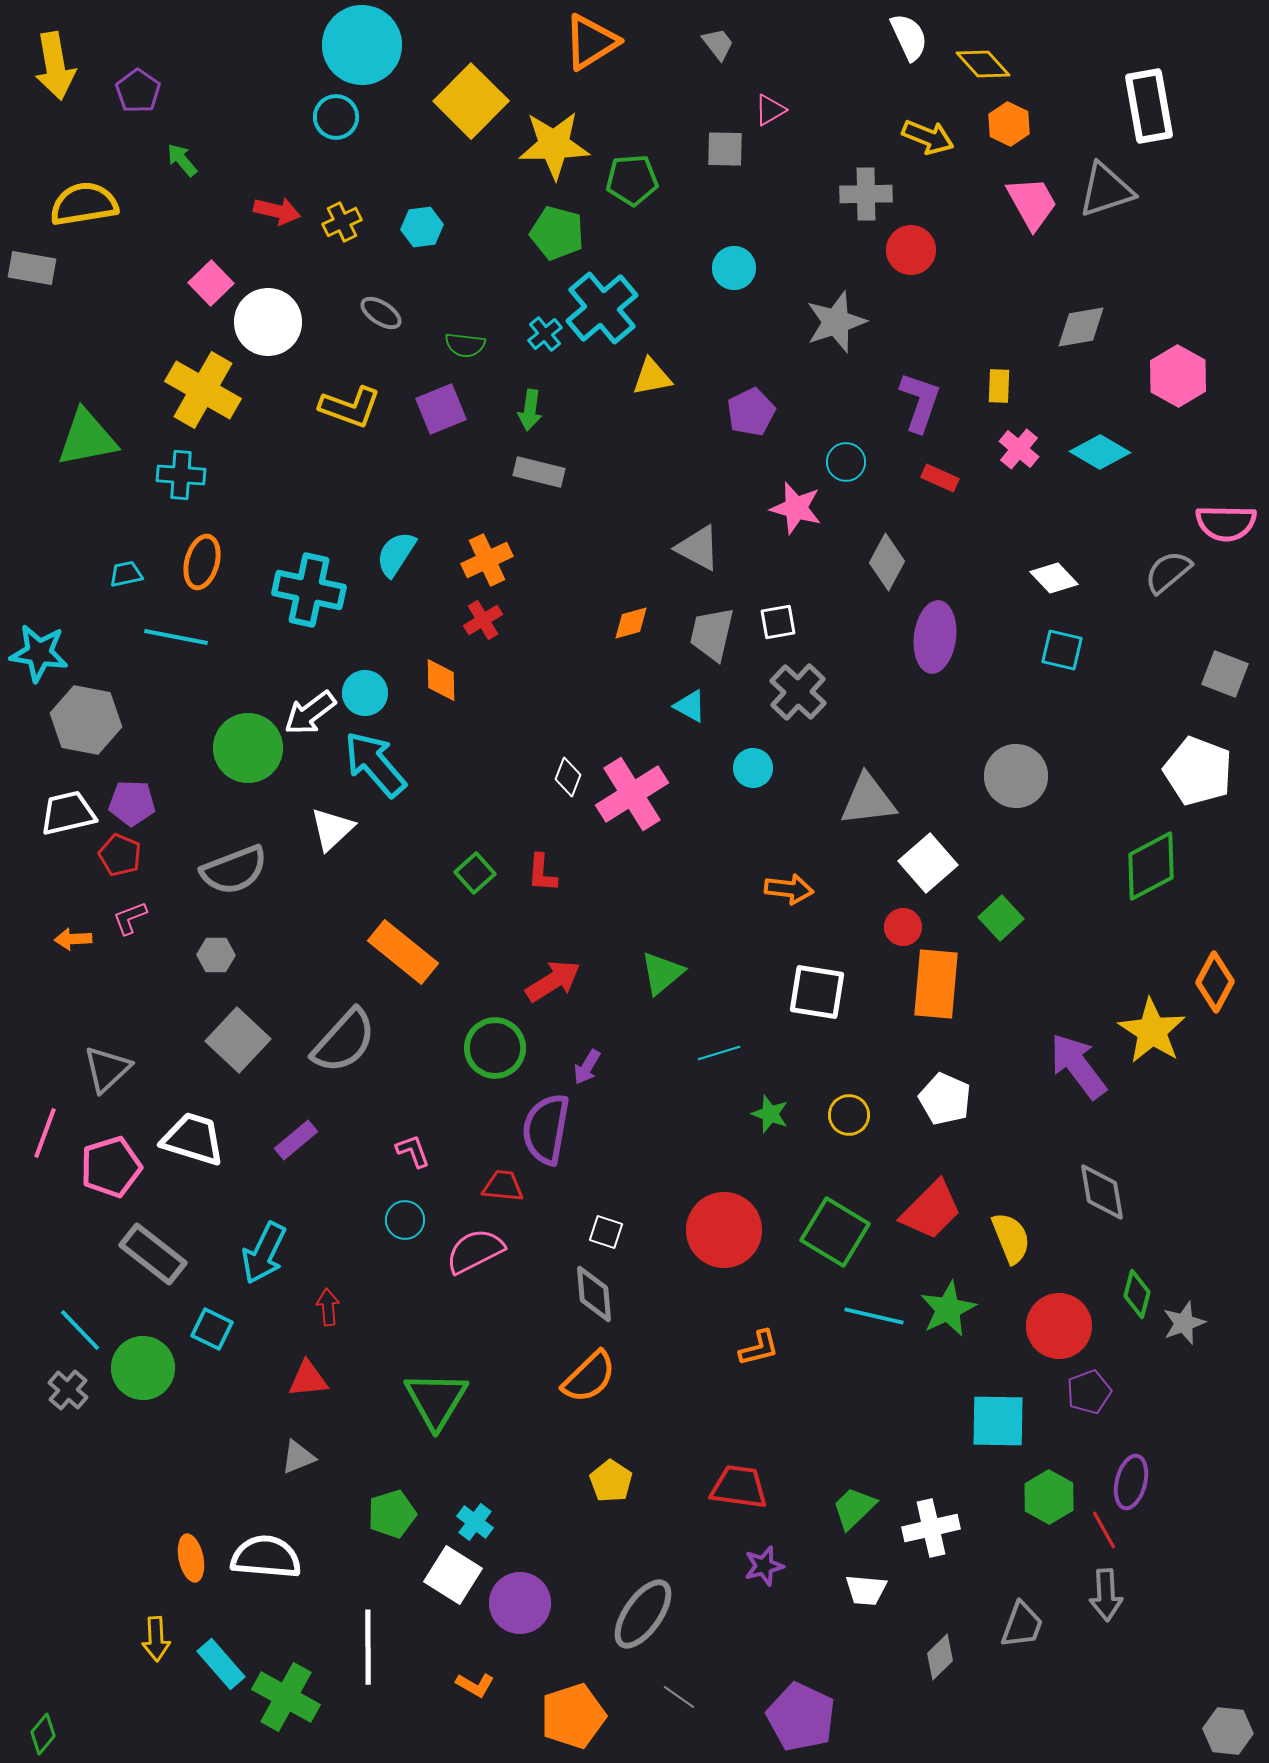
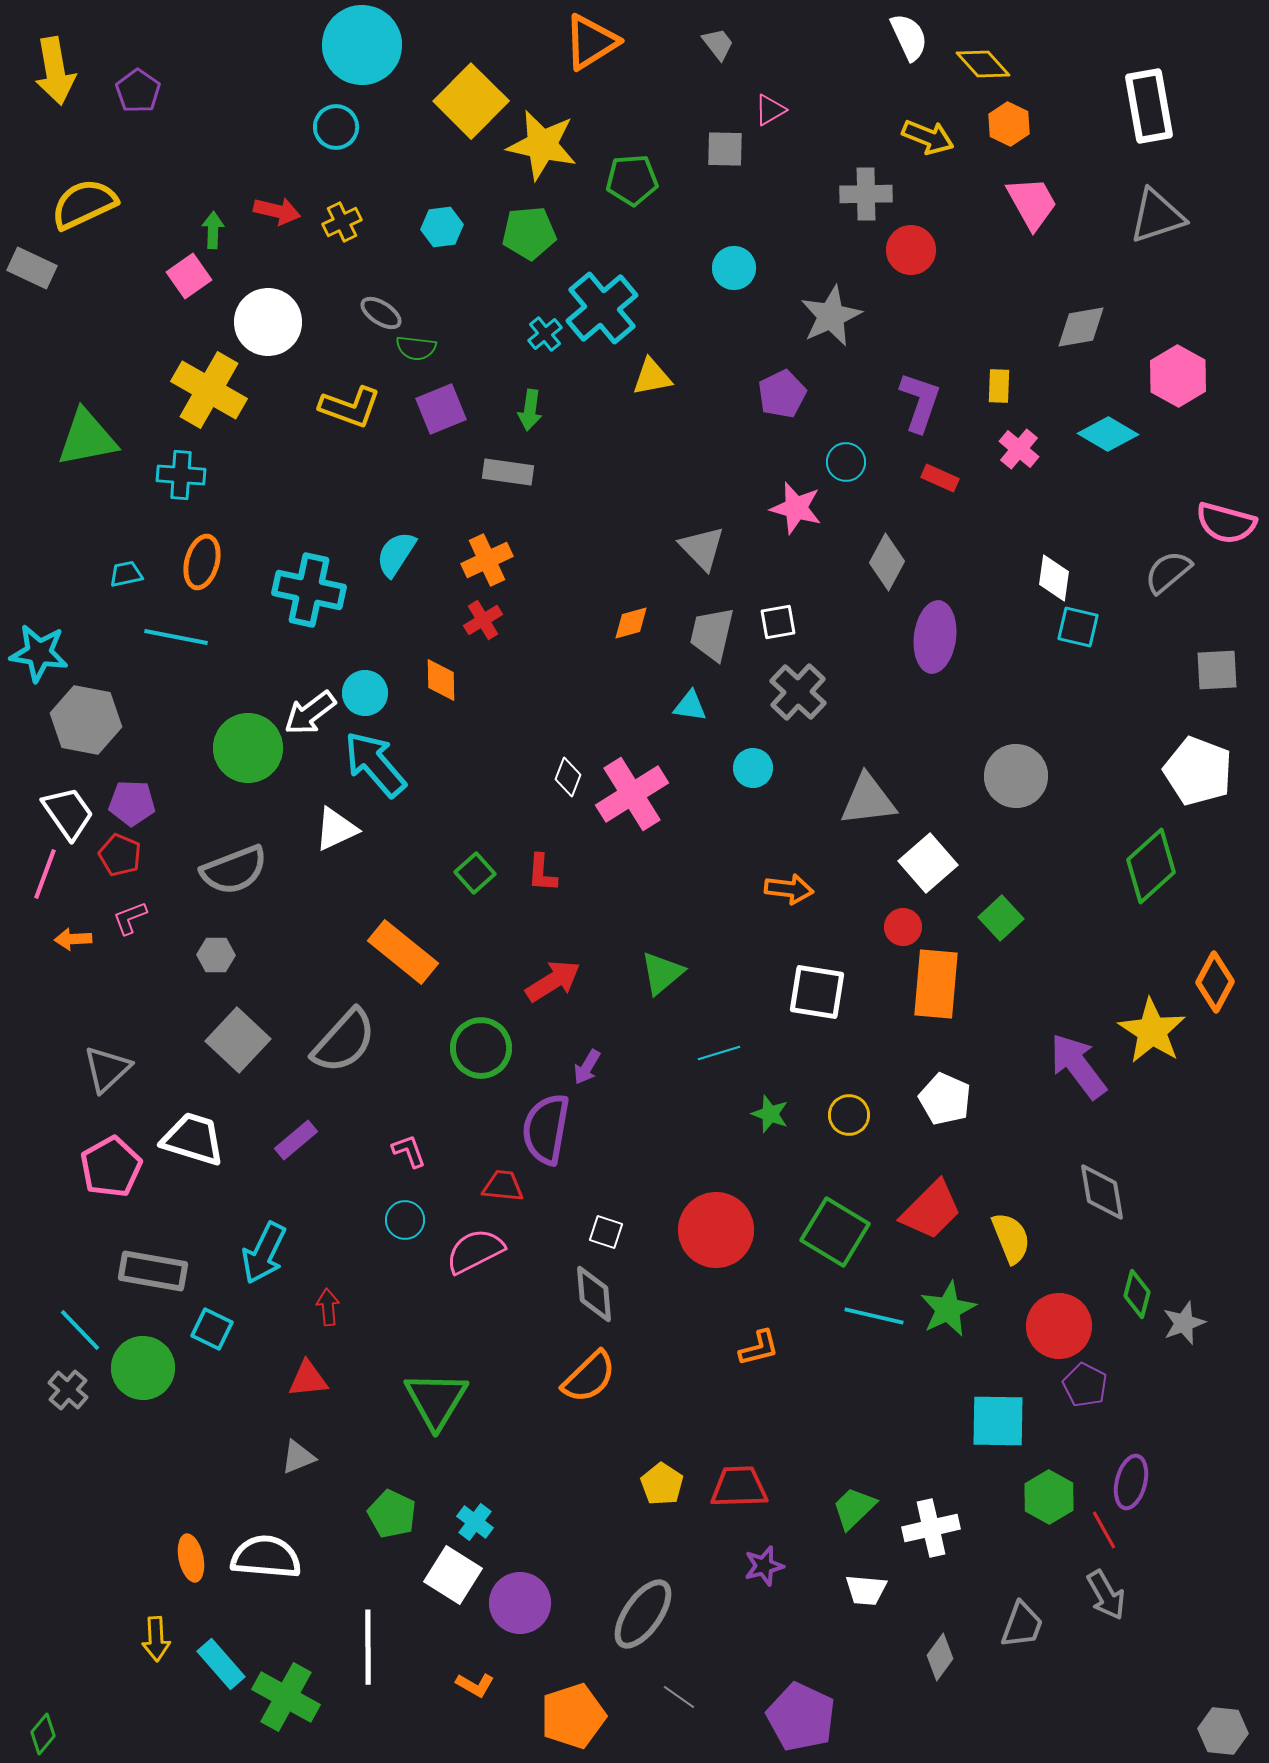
yellow arrow at (55, 66): moved 5 px down
cyan circle at (336, 117): moved 10 px down
yellow star at (554, 145): moved 12 px left; rotated 14 degrees clockwise
green arrow at (182, 160): moved 31 px right, 70 px down; rotated 42 degrees clockwise
gray triangle at (1106, 190): moved 51 px right, 26 px down
yellow semicircle at (84, 204): rotated 16 degrees counterclockwise
cyan hexagon at (422, 227): moved 20 px right
green pentagon at (557, 233): moved 28 px left; rotated 20 degrees counterclockwise
gray rectangle at (32, 268): rotated 15 degrees clockwise
pink square at (211, 283): moved 22 px left, 7 px up; rotated 9 degrees clockwise
gray star at (836, 322): moved 5 px left, 6 px up; rotated 6 degrees counterclockwise
green semicircle at (465, 345): moved 49 px left, 3 px down
yellow cross at (203, 390): moved 6 px right
purple pentagon at (751, 412): moved 31 px right, 18 px up
cyan diamond at (1100, 452): moved 8 px right, 18 px up
gray rectangle at (539, 472): moved 31 px left; rotated 6 degrees counterclockwise
pink semicircle at (1226, 523): rotated 14 degrees clockwise
gray triangle at (698, 548): moved 4 px right; rotated 18 degrees clockwise
white diamond at (1054, 578): rotated 51 degrees clockwise
cyan square at (1062, 650): moved 16 px right, 23 px up
gray square at (1225, 674): moved 8 px left, 4 px up; rotated 24 degrees counterclockwise
cyan triangle at (690, 706): rotated 21 degrees counterclockwise
white trapezoid at (68, 813): rotated 68 degrees clockwise
white triangle at (332, 829): moved 4 px right; rotated 18 degrees clockwise
green diamond at (1151, 866): rotated 14 degrees counterclockwise
green circle at (495, 1048): moved 14 px left
pink line at (45, 1133): moved 259 px up
pink L-shape at (413, 1151): moved 4 px left
pink pentagon at (111, 1167): rotated 12 degrees counterclockwise
red circle at (724, 1230): moved 8 px left
gray rectangle at (153, 1254): moved 17 px down; rotated 28 degrees counterclockwise
purple pentagon at (1089, 1392): moved 4 px left, 7 px up; rotated 24 degrees counterclockwise
yellow pentagon at (611, 1481): moved 51 px right, 3 px down
red trapezoid at (739, 1487): rotated 10 degrees counterclockwise
green pentagon at (392, 1514): rotated 30 degrees counterclockwise
gray arrow at (1106, 1595): rotated 27 degrees counterclockwise
gray diamond at (940, 1657): rotated 9 degrees counterclockwise
gray hexagon at (1228, 1731): moved 5 px left
